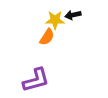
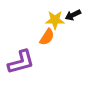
black arrow: rotated 14 degrees counterclockwise
purple L-shape: moved 15 px left, 18 px up
